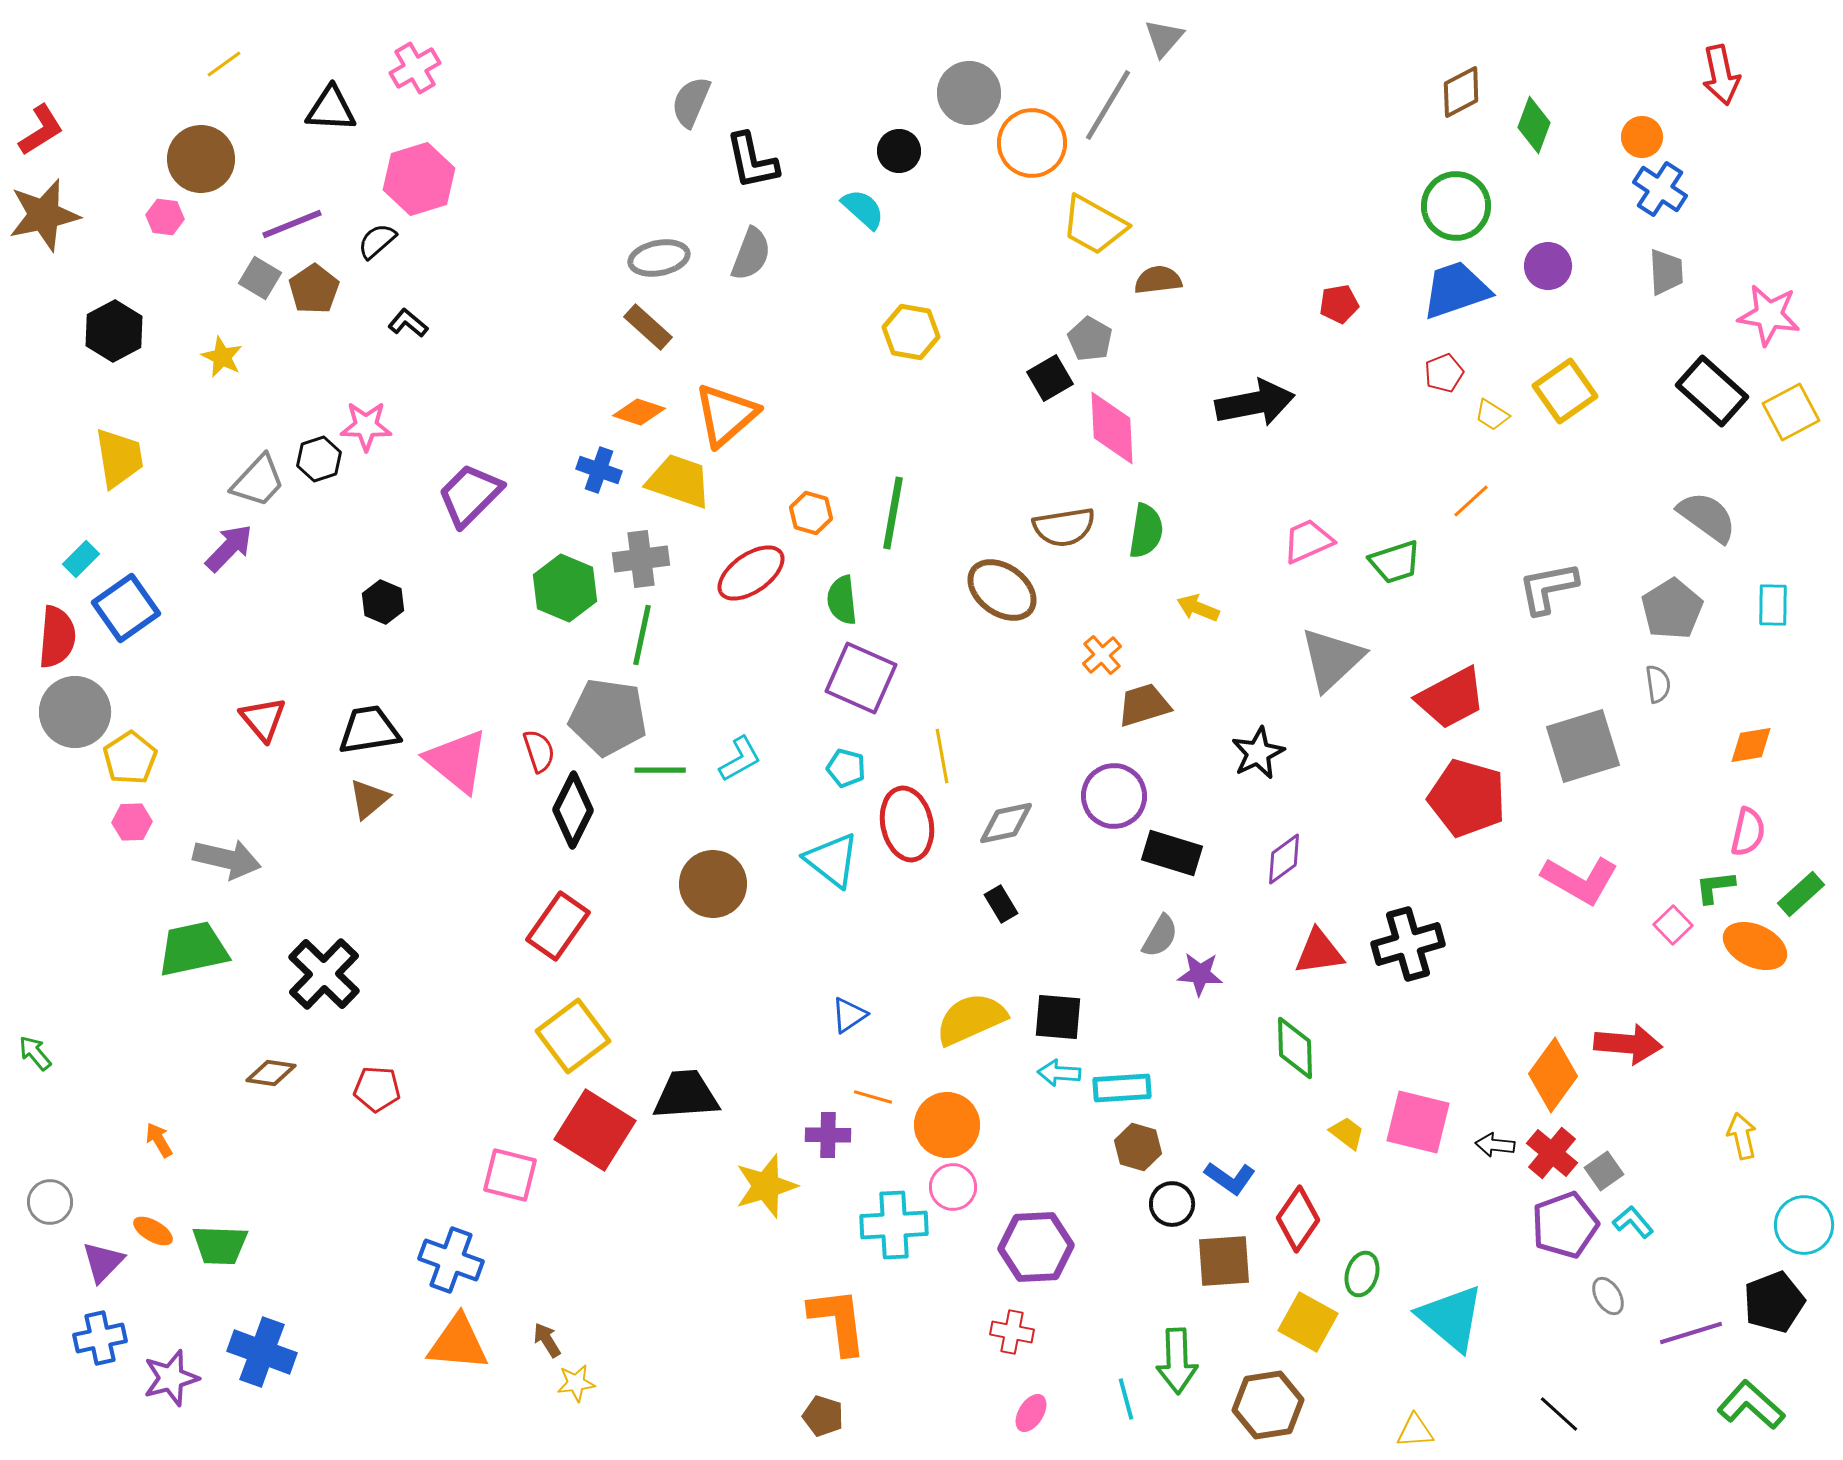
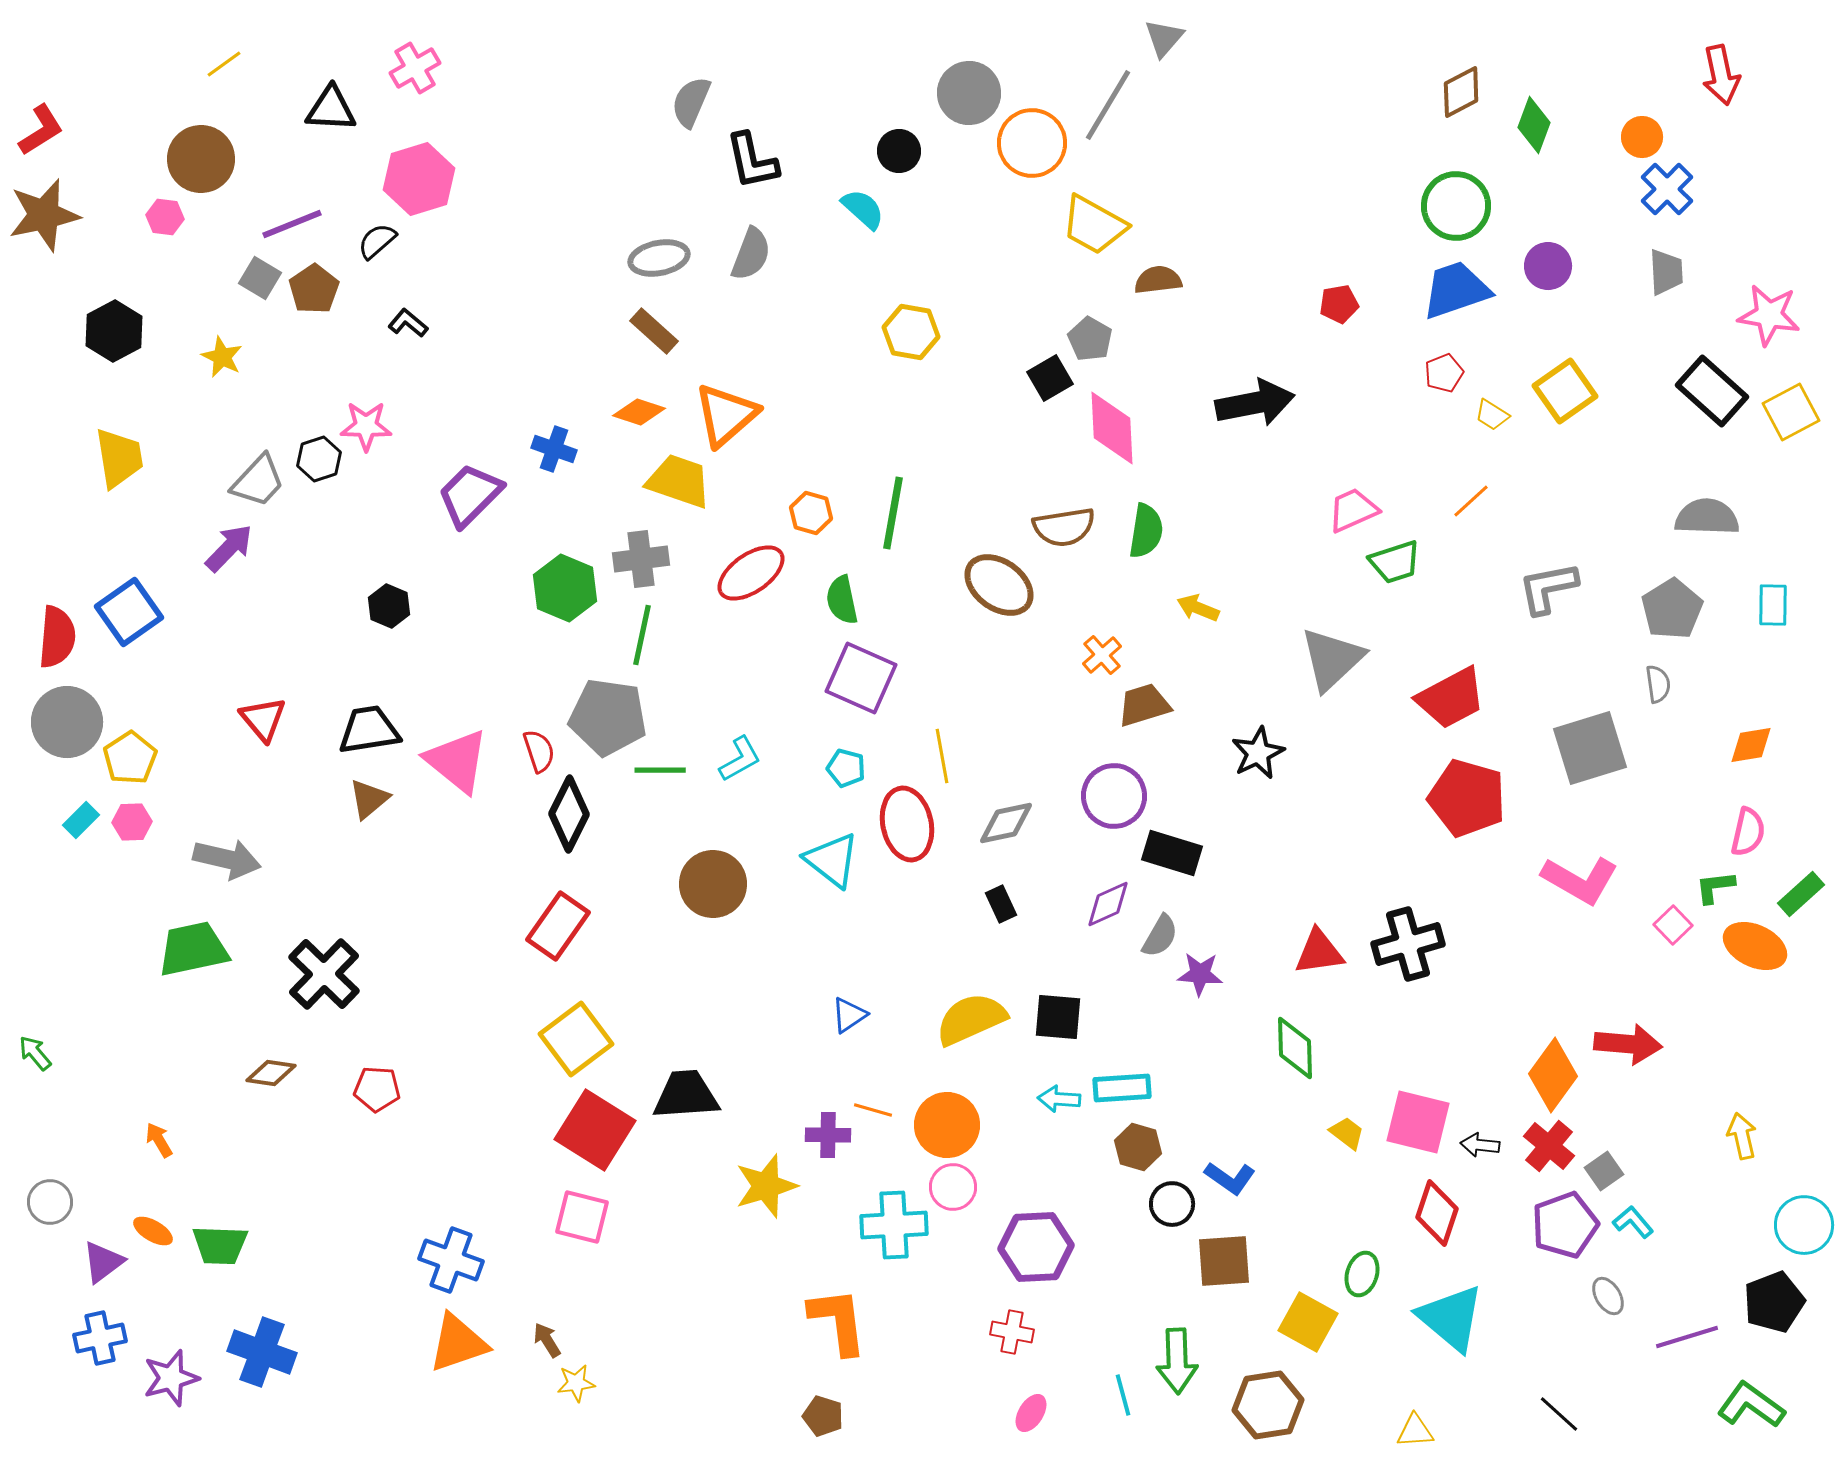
blue cross at (1660, 189): moved 7 px right; rotated 12 degrees clockwise
brown rectangle at (648, 327): moved 6 px right, 4 px down
blue cross at (599, 470): moved 45 px left, 21 px up
gray semicircle at (1707, 517): rotated 34 degrees counterclockwise
pink trapezoid at (1308, 541): moved 45 px right, 31 px up
cyan rectangle at (81, 559): moved 261 px down
brown ellipse at (1002, 590): moved 3 px left, 5 px up
green semicircle at (842, 600): rotated 6 degrees counterclockwise
black hexagon at (383, 602): moved 6 px right, 4 px down
blue square at (126, 608): moved 3 px right, 4 px down
gray circle at (75, 712): moved 8 px left, 10 px down
gray square at (1583, 746): moved 7 px right, 2 px down
black diamond at (573, 810): moved 4 px left, 4 px down
purple diamond at (1284, 859): moved 176 px left, 45 px down; rotated 12 degrees clockwise
black rectangle at (1001, 904): rotated 6 degrees clockwise
yellow square at (573, 1036): moved 3 px right, 3 px down
cyan arrow at (1059, 1073): moved 26 px down
orange line at (873, 1097): moved 13 px down
black arrow at (1495, 1145): moved 15 px left
red cross at (1552, 1153): moved 3 px left, 7 px up
pink square at (510, 1175): moved 72 px right, 42 px down
red diamond at (1298, 1219): moved 139 px right, 6 px up; rotated 16 degrees counterclockwise
purple triangle at (103, 1262): rotated 9 degrees clockwise
purple line at (1691, 1333): moved 4 px left, 4 px down
orange triangle at (458, 1343): rotated 24 degrees counterclockwise
cyan line at (1126, 1399): moved 3 px left, 4 px up
green L-shape at (1751, 1405): rotated 6 degrees counterclockwise
